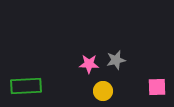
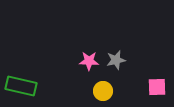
pink star: moved 3 px up
green rectangle: moved 5 px left; rotated 16 degrees clockwise
